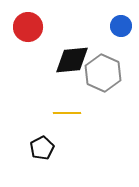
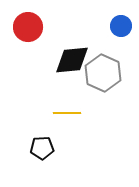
black pentagon: rotated 25 degrees clockwise
